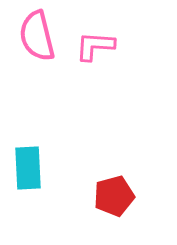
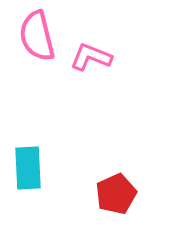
pink L-shape: moved 4 px left, 11 px down; rotated 18 degrees clockwise
red pentagon: moved 2 px right, 2 px up; rotated 9 degrees counterclockwise
